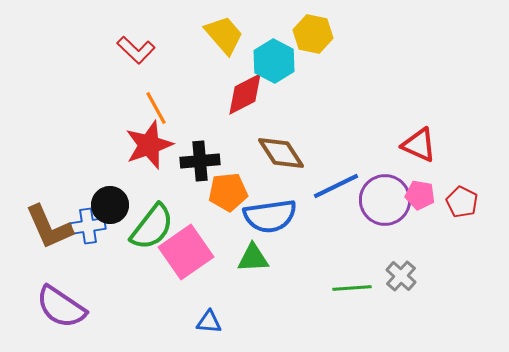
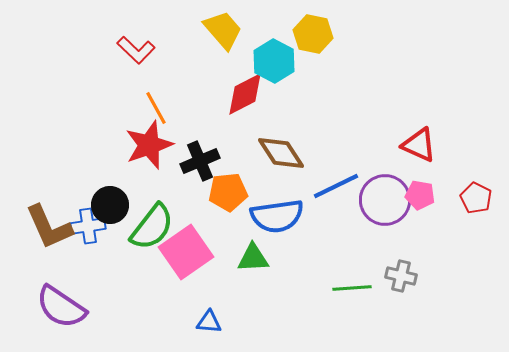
yellow trapezoid: moved 1 px left, 5 px up
black cross: rotated 18 degrees counterclockwise
red pentagon: moved 14 px right, 4 px up
blue semicircle: moved 7 px right
gray cross: rotated 28 degrees counterclockwise
